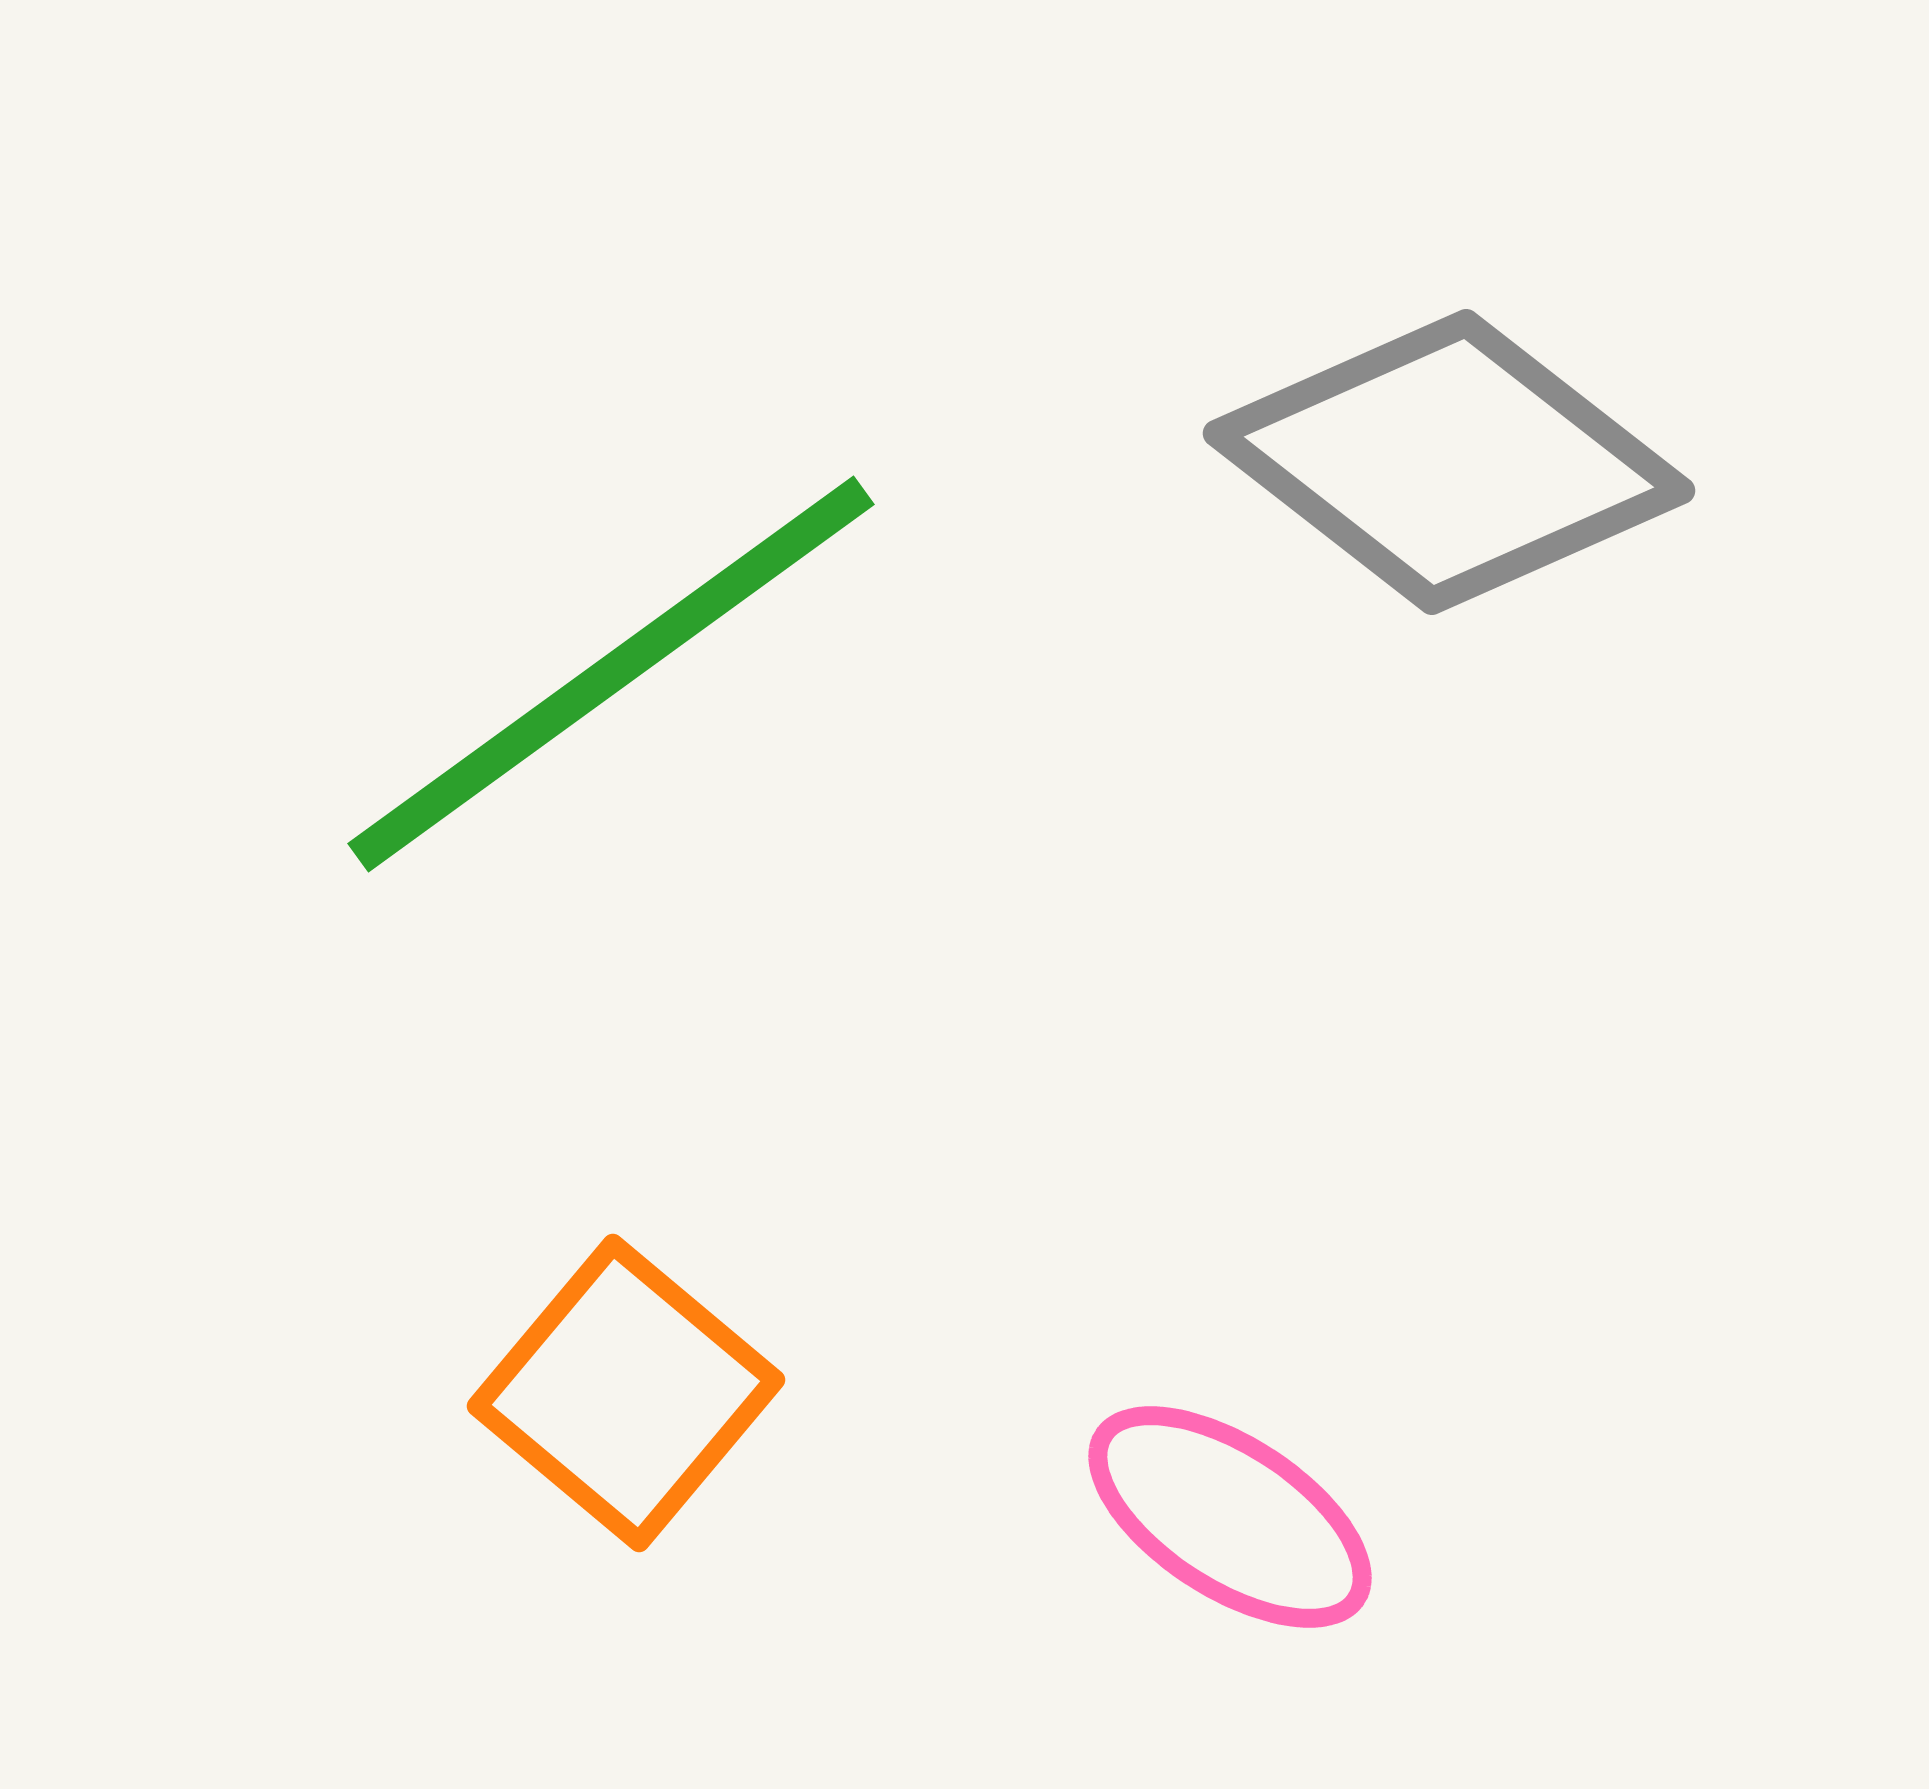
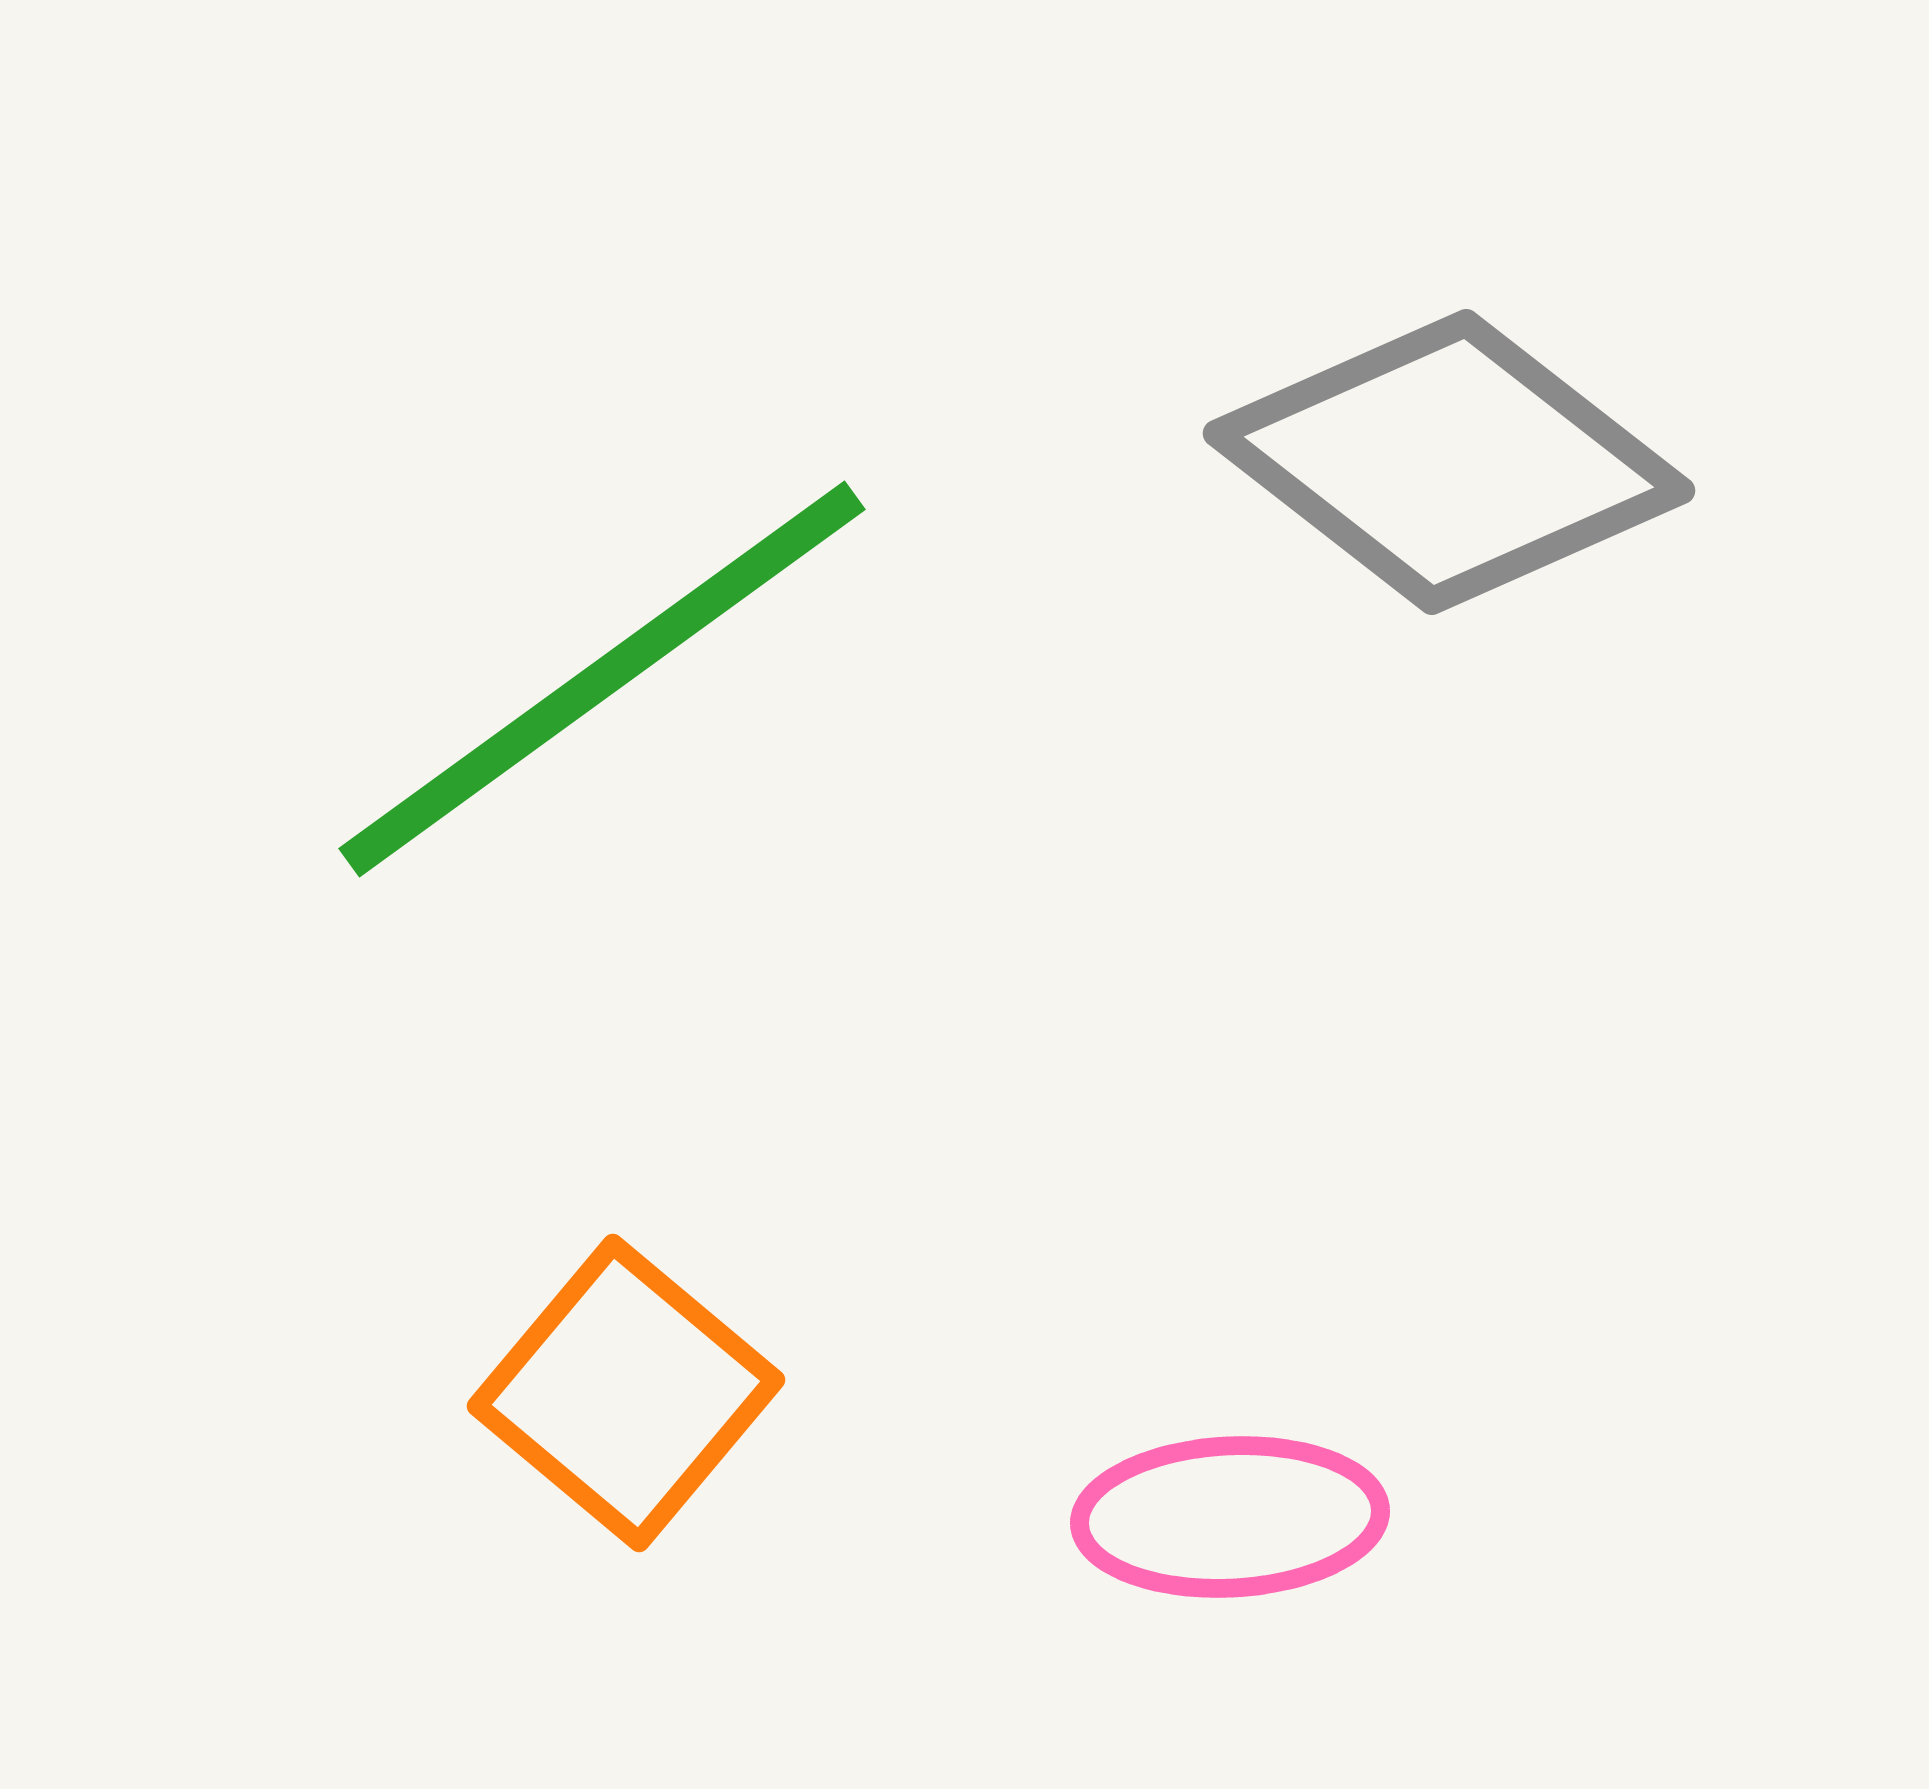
green line: moved 9 px left, 5 px down
pink ellipse: rotated 36 degrees counterclockwise
